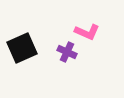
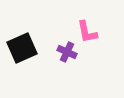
pink L-shape: rotated 55 degrees clockwise
